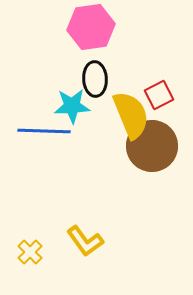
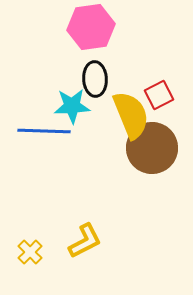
brown circle: moved 2 px down
yellow L-shape: rotated 81 degrees counterclockwise
